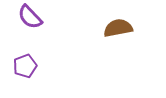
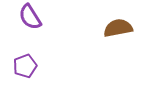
purple semicircle: rotated 12 degrees clockwise
